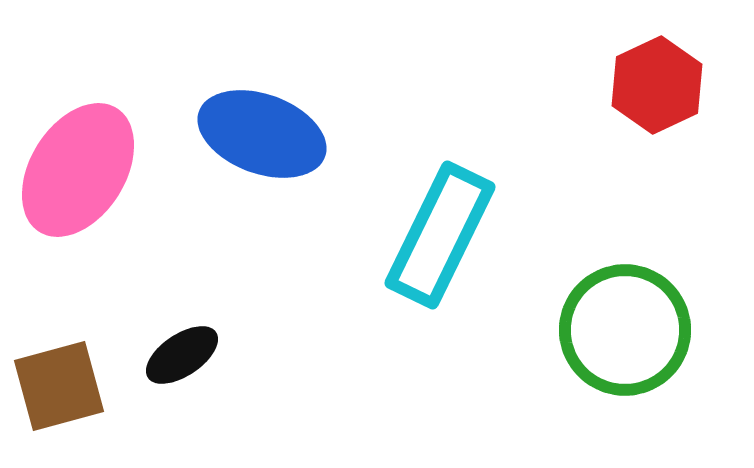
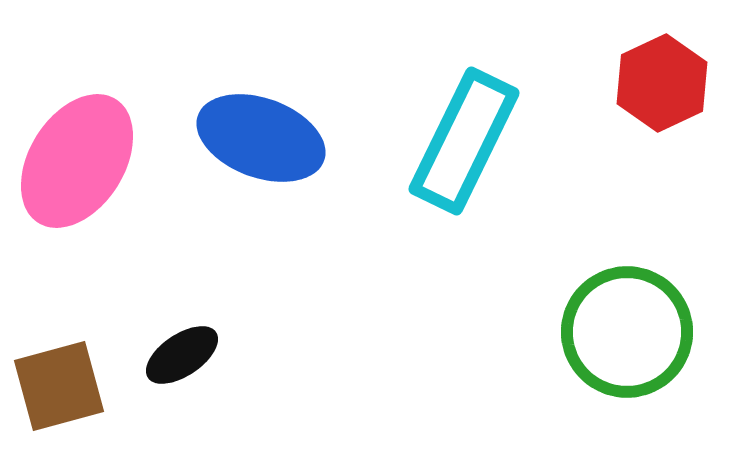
red hexagon: moved 5 px right, 2 px up
blue ellipse: moved 1 px left, 4 px down
pink ellipse: moved 1 px left, 9 px up
cyan rectangle: moved 24 px right, 94 px up
green circle: moved 2 px right, 2 px down
